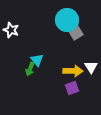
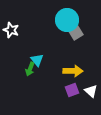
white triangle: moved 24 px down; rotated 16 degrees counterclockwise
purple square: moved 2 px down
